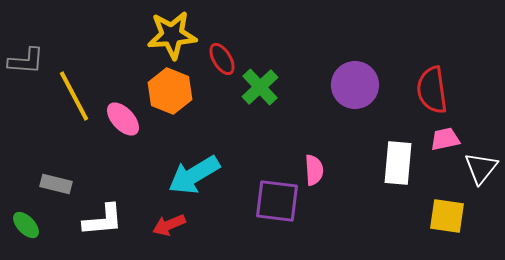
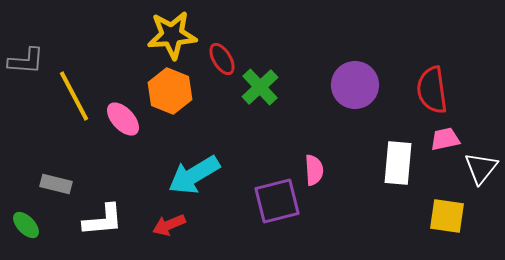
purple square: rotated 21 degrees counterclockwise
